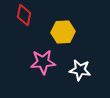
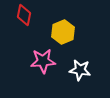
yellow hexagon: rotated 20 degrees counterclockwise
pink star: moved 1 px up
